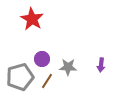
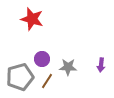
red star: rotated 15 degrees counterclockwise
